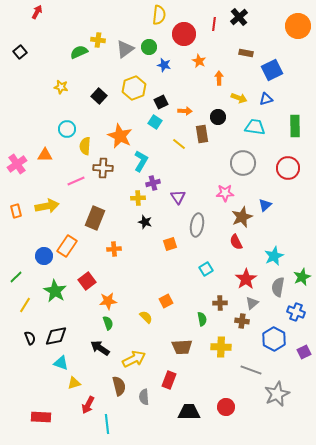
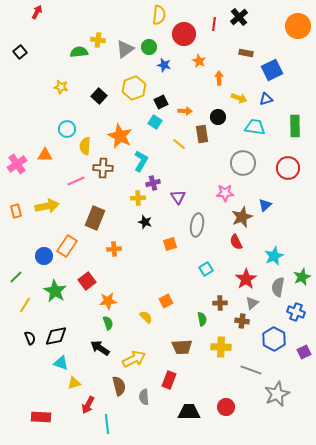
green semicircle at (79, 52): rotated 18 degrees clockwise
